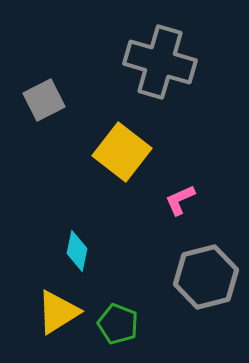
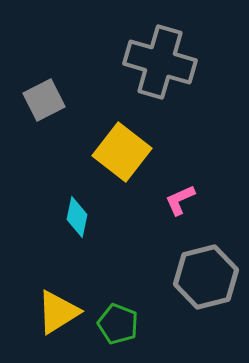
cyan diamond: moved 34 px up
